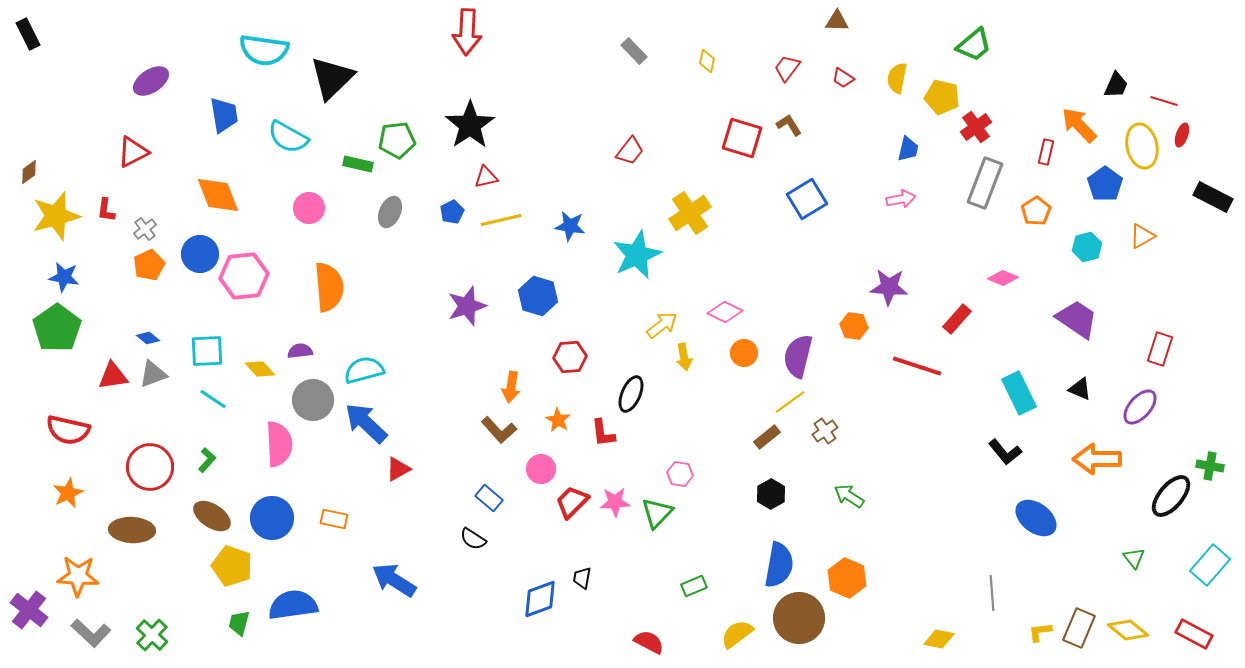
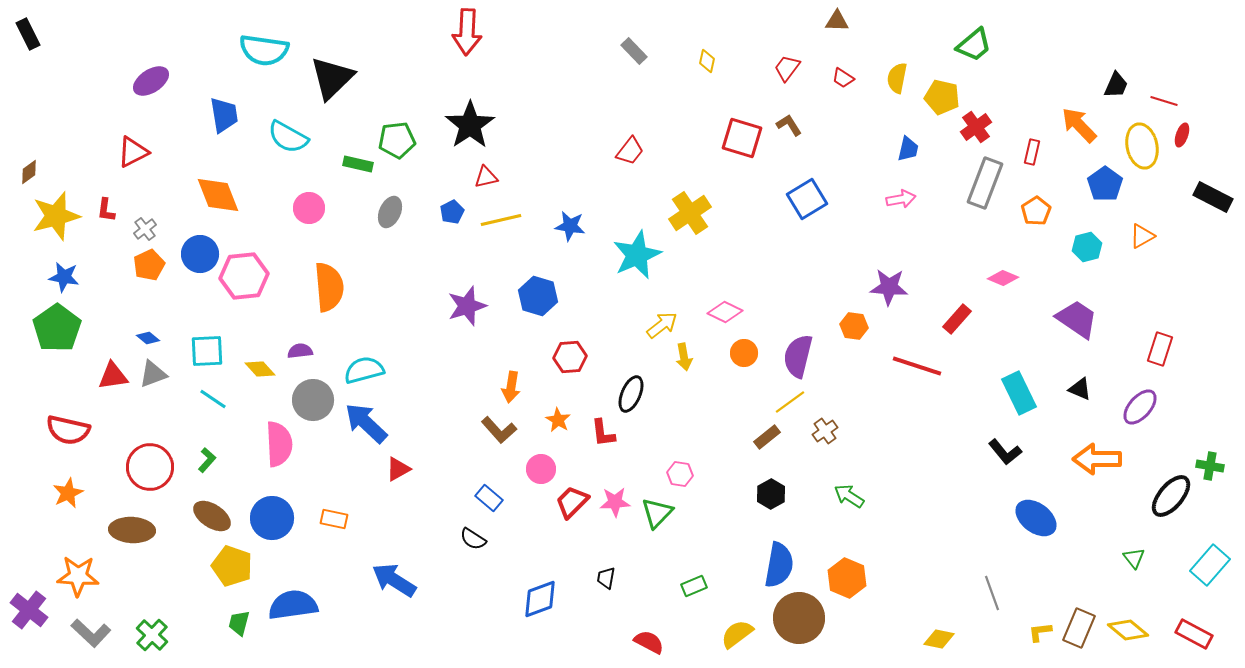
red rectangle at (1046, 152): moved 14 px left
black trapezoid at (582, 578): moved 24 px right
gray line at (992, 593): rotated 16 degrees counterclockwise
